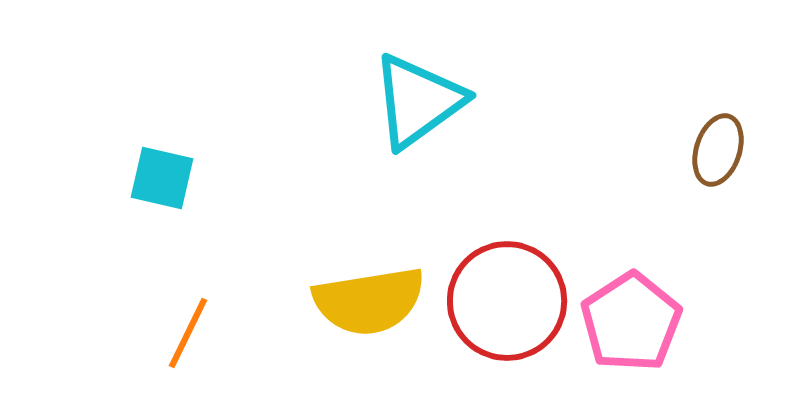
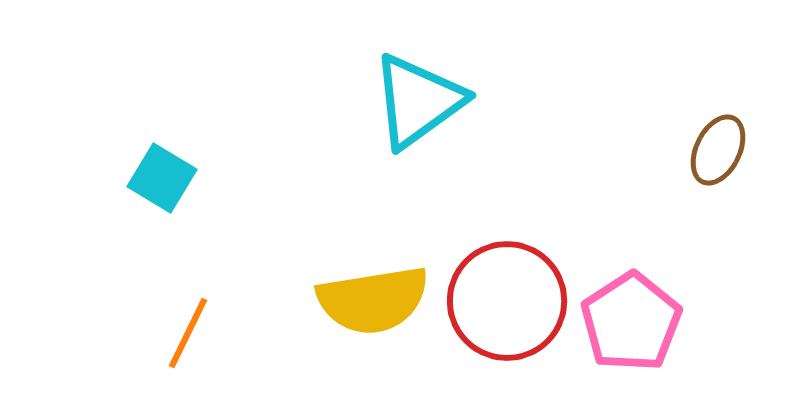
brown ellipse: rotated 8 degrees clockwise
cyan square: rotated 18 degrees clockwise
yellow semicircle: moved 4 px right, 1 px up
